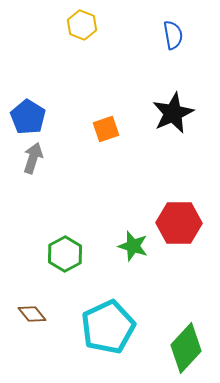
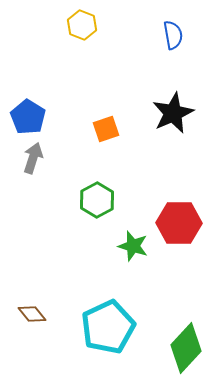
green hexagon: moved 32 px right, 54 px up
